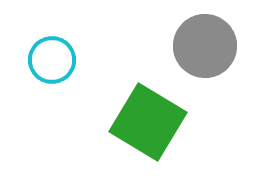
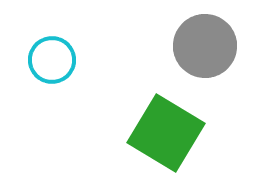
green square: moved 18 px right, 11 px down
